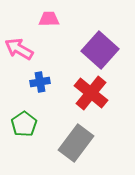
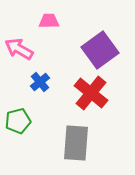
pink trapezoid: moved 2 px down
purple square: rotated 12 degrees clockwise
blue cross: rotated 30 degrees counterclockwise
green pentagon: moved 6 px left, 3 px up; rotated 20 degrees clockwise
gray rectangle: rotated 33 degrees counterclockwise
